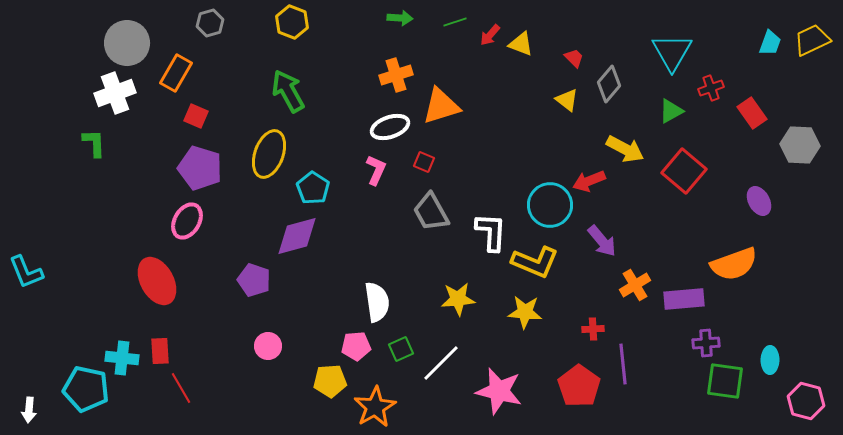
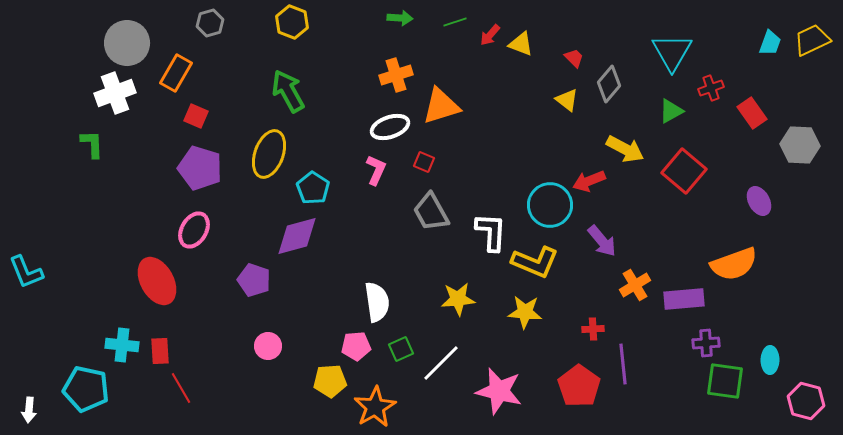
green L-shape at (94, 143): moved 2 px left, 1 px down
pink ellipse at (187, 221): moved 7 px right, 9 px down
cyan cross at (122, 358): moved 13 px up
